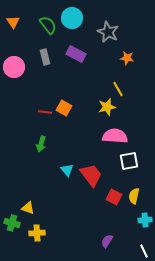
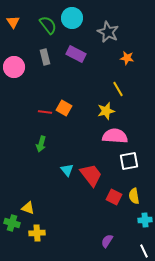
yellow star: moved 1 px left, 4 px down
yellow semicircle: rotated 21 degrees counterclockwise
